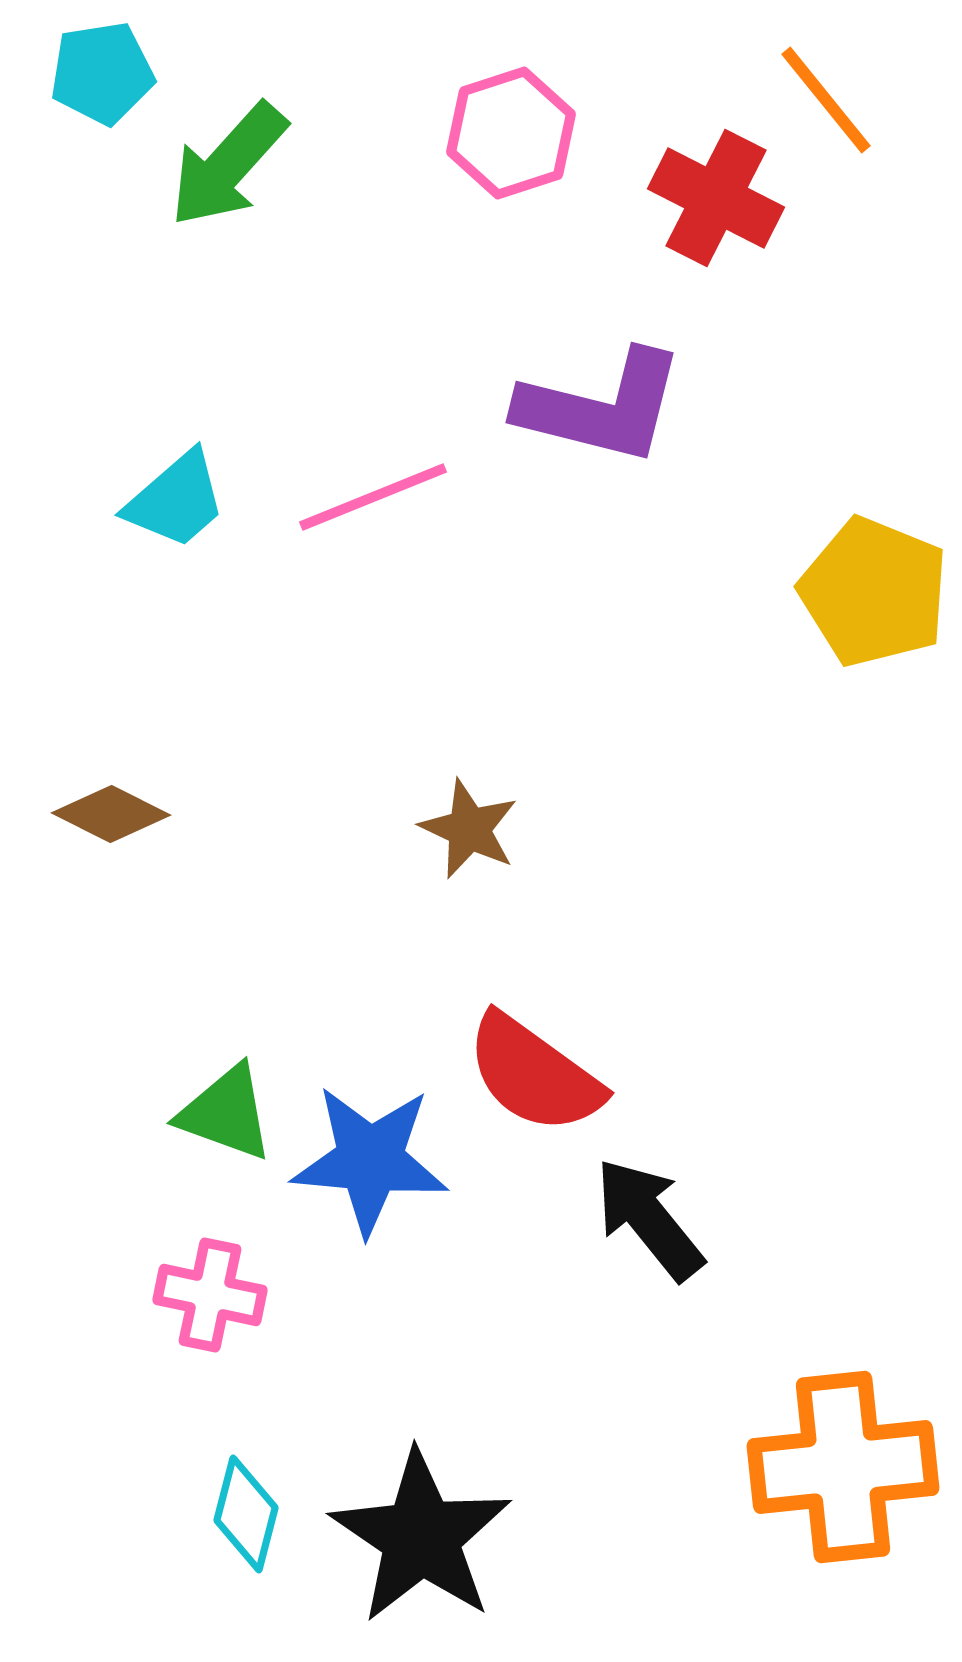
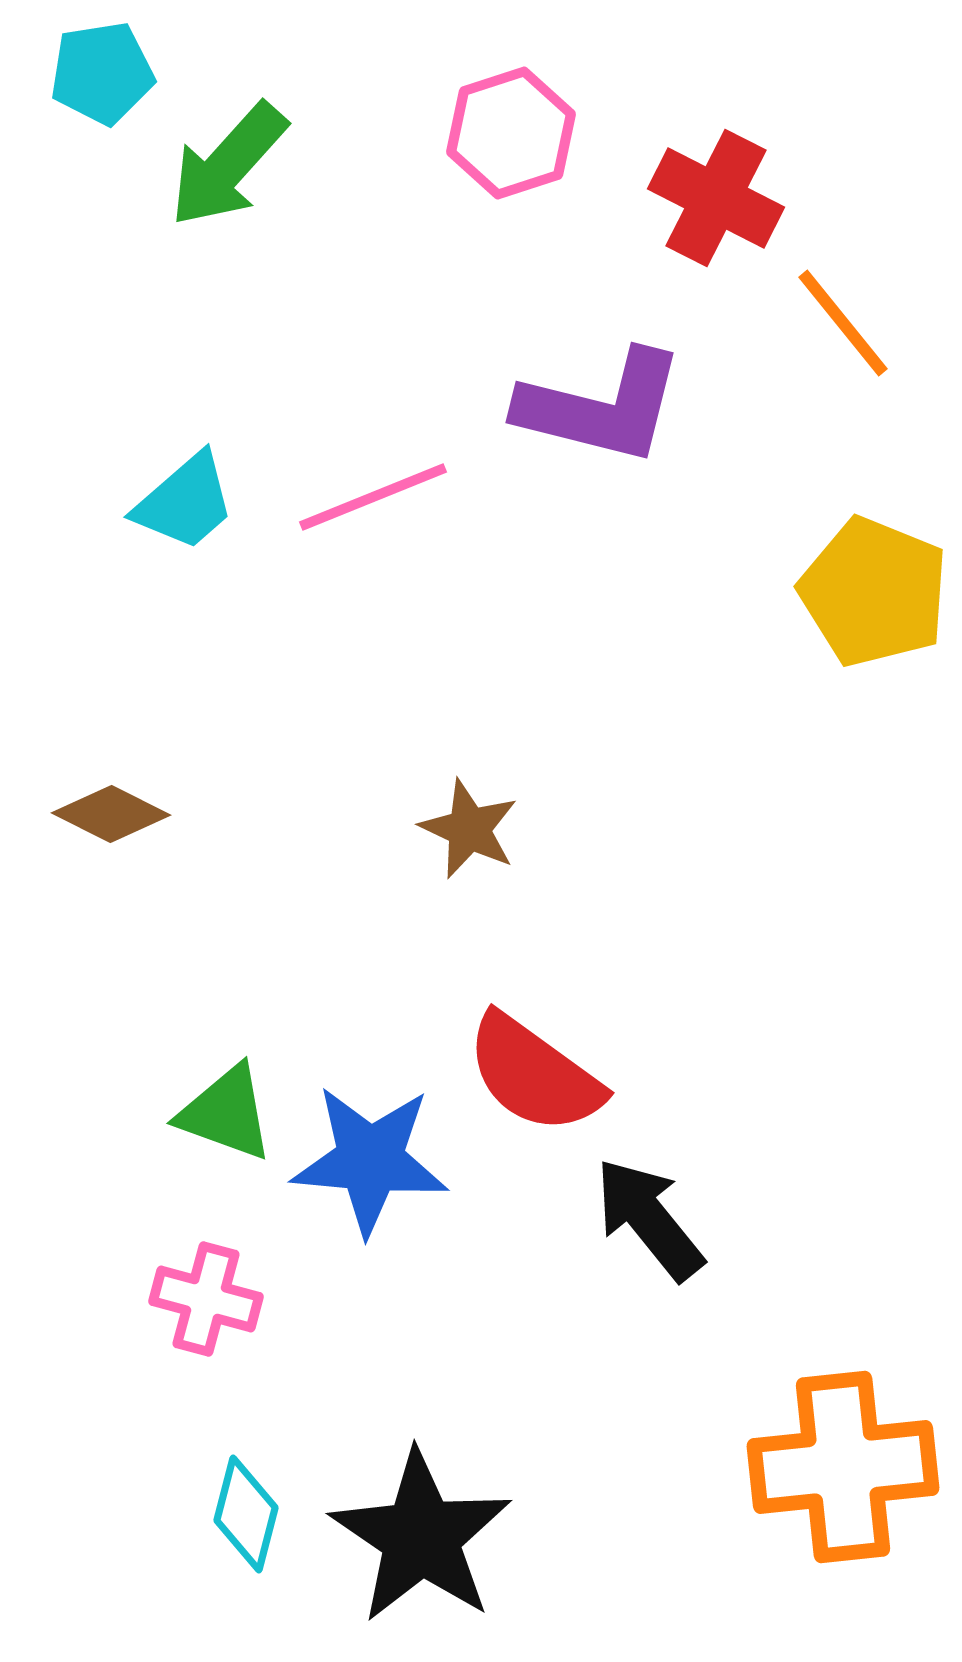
orange line: moved 17 px right, 223 px down
cyan trapezoid: moved 9 px right, 2 px down
pink cross: moved 4 px left, 4 px down; rotated 3 degrees clockwise
